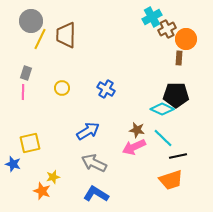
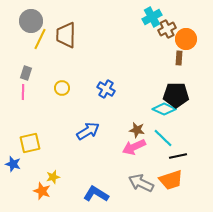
cyan diamond: moved 2 px right
gray arrow: moved 47 px right, 20 px down
